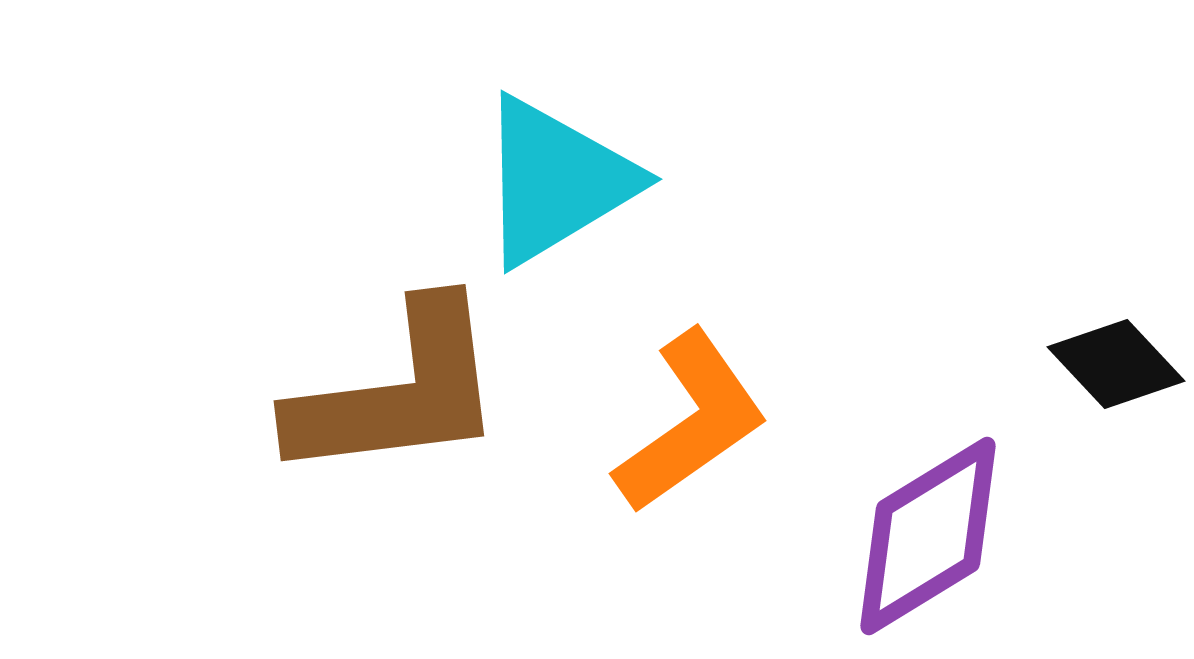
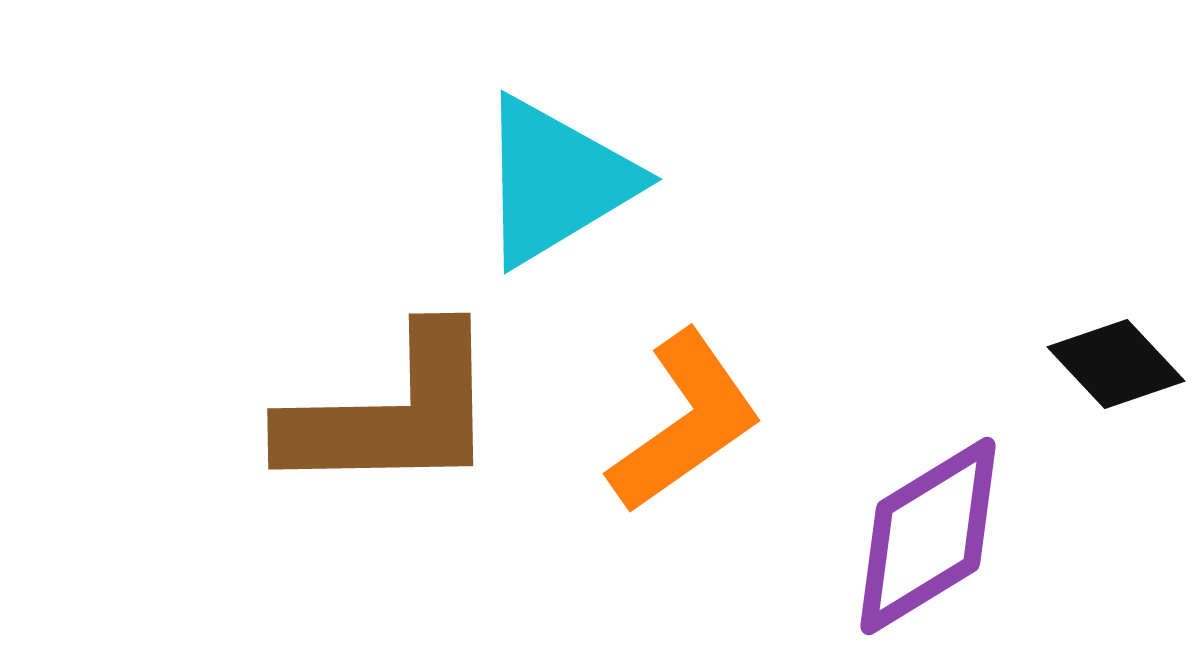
brown L-shape: moved 6 px left, 21 px down; rotated 6 degrees clockwise
orange L-shape: moved 6 px left
